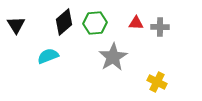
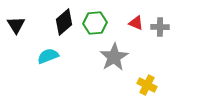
red triangle: rotated 21 degrees clockwise
gray star: moved 1 px right
yellow cross: moved 10 px left, 3 px down
